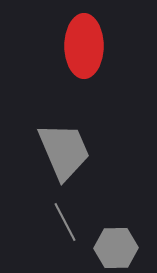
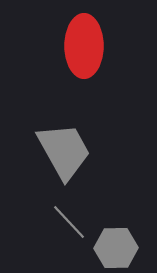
gray trapezoid: rotated 6 degrees counterclockwise
gray line: moved 4 px right; rotated 15 degrees counterclockwise
